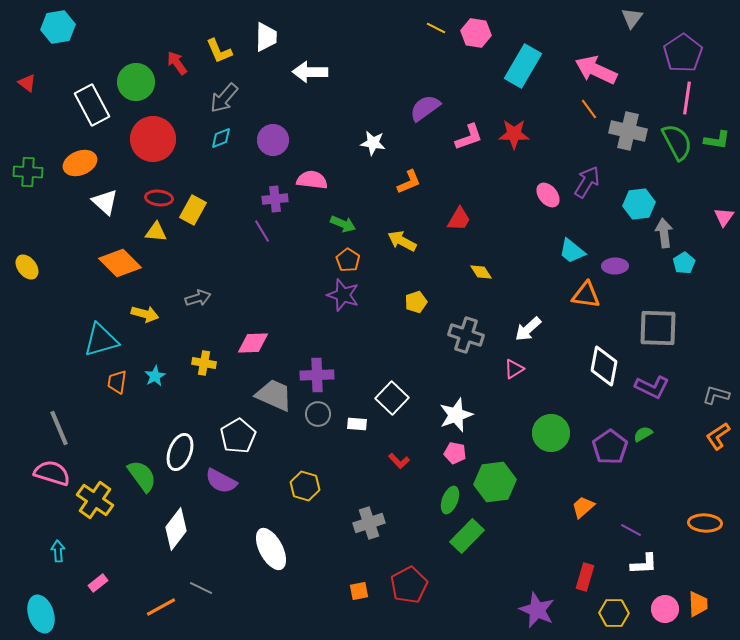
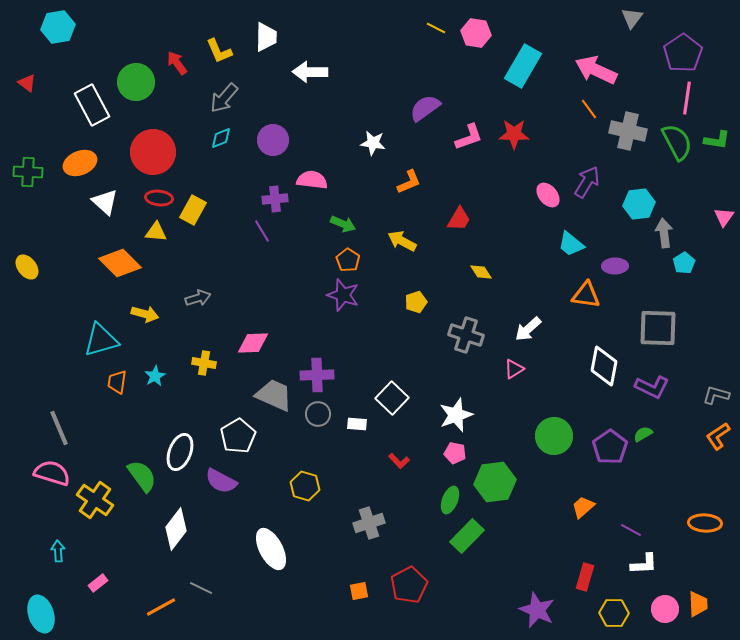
red circle at (153, 139): moved 13 px down
cyan trapezoid at (572, 251): moved 1 px left, 7 px up
green circle at (551, 433): moved 3 px right, 3 px down
